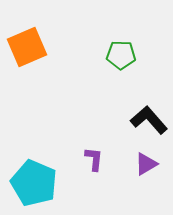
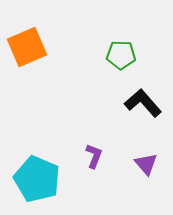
black L-shape: moved 6 px left, 17 px up
purple L-shape: moved 3 px up; rotated 15 degrees clockwise
purple triangle: rotated 40 degrees counterclockwise
cyan pentagon: moved 3 px right, 4 px up
